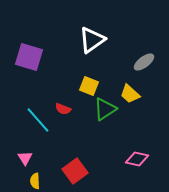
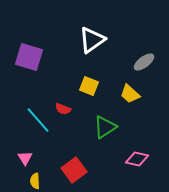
green triangle: moved 18 px down
red square: moved 1 px left, 1 px up
